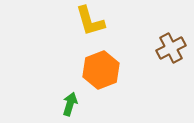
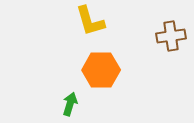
brown cross: moved 12 px up; rotated 20 degrees clockwise
orange hexagon: rotated 21 degrees clockwise
